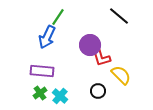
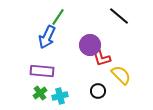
cyan cross: rotated 35 degrees clockwise
